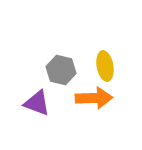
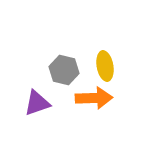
gray hexagon: moved 3 px right
purple triangle: rotated 40 degrees counterclockwise
